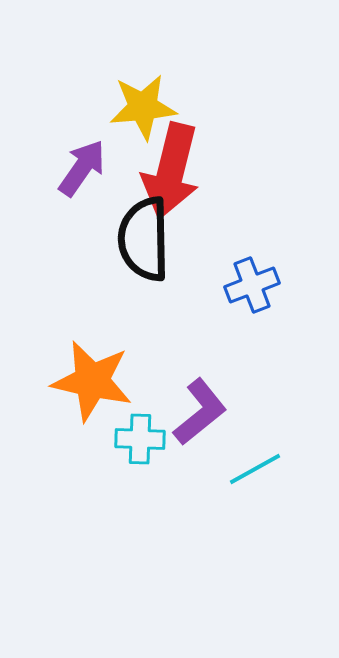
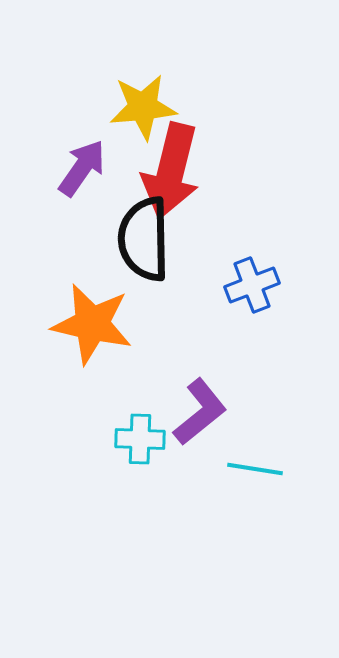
orange star: moved 57 px up
cyan line: rotated 38 degrees clockwise
